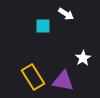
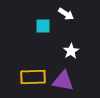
white star: moved 12 px left, 7 px up
yellow rectangle: rotated 60 degrees counterclockwise
